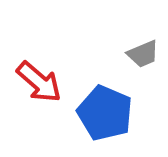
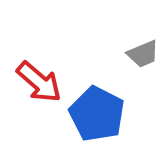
blue pentagon: moved 8 px left, 1 px down; rotated 4 degrees clockwise
